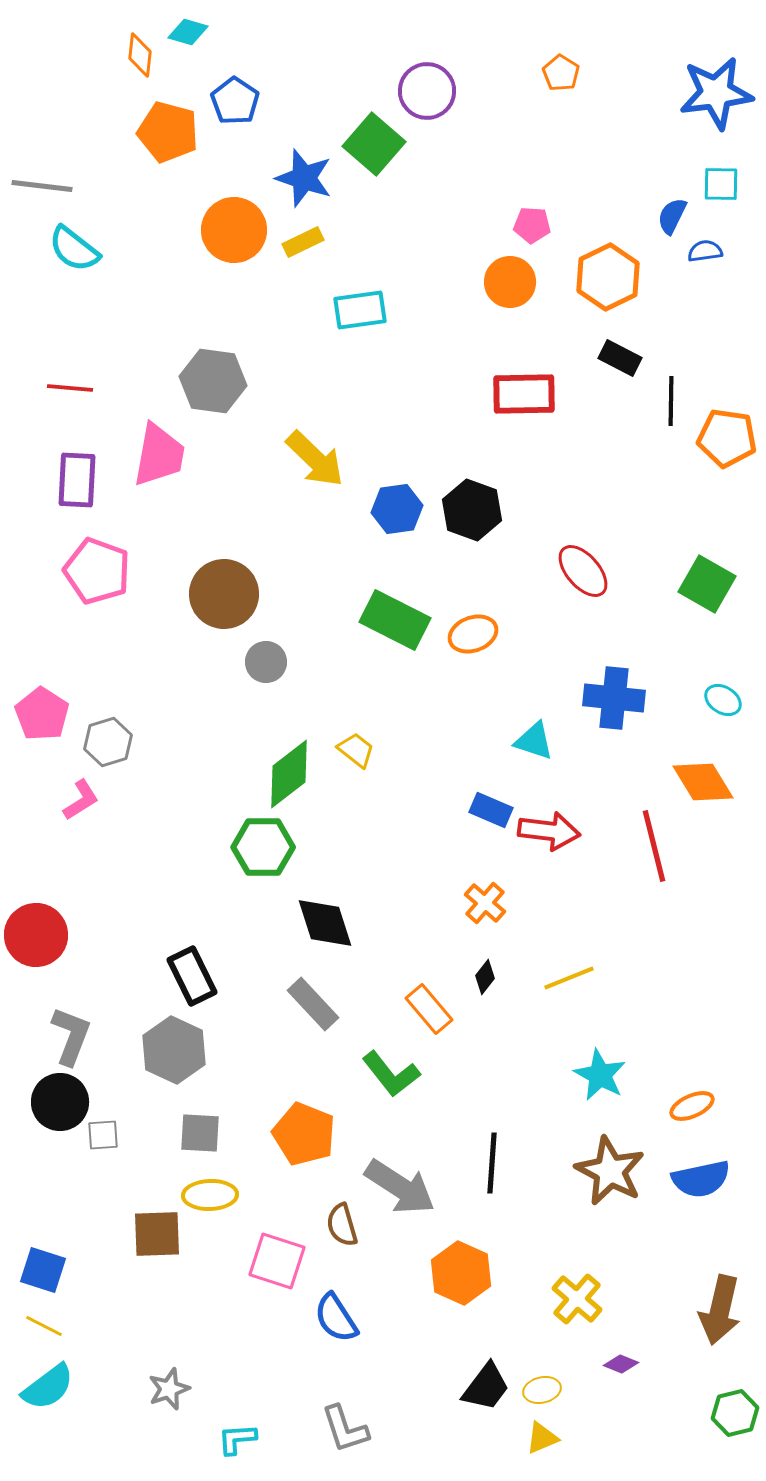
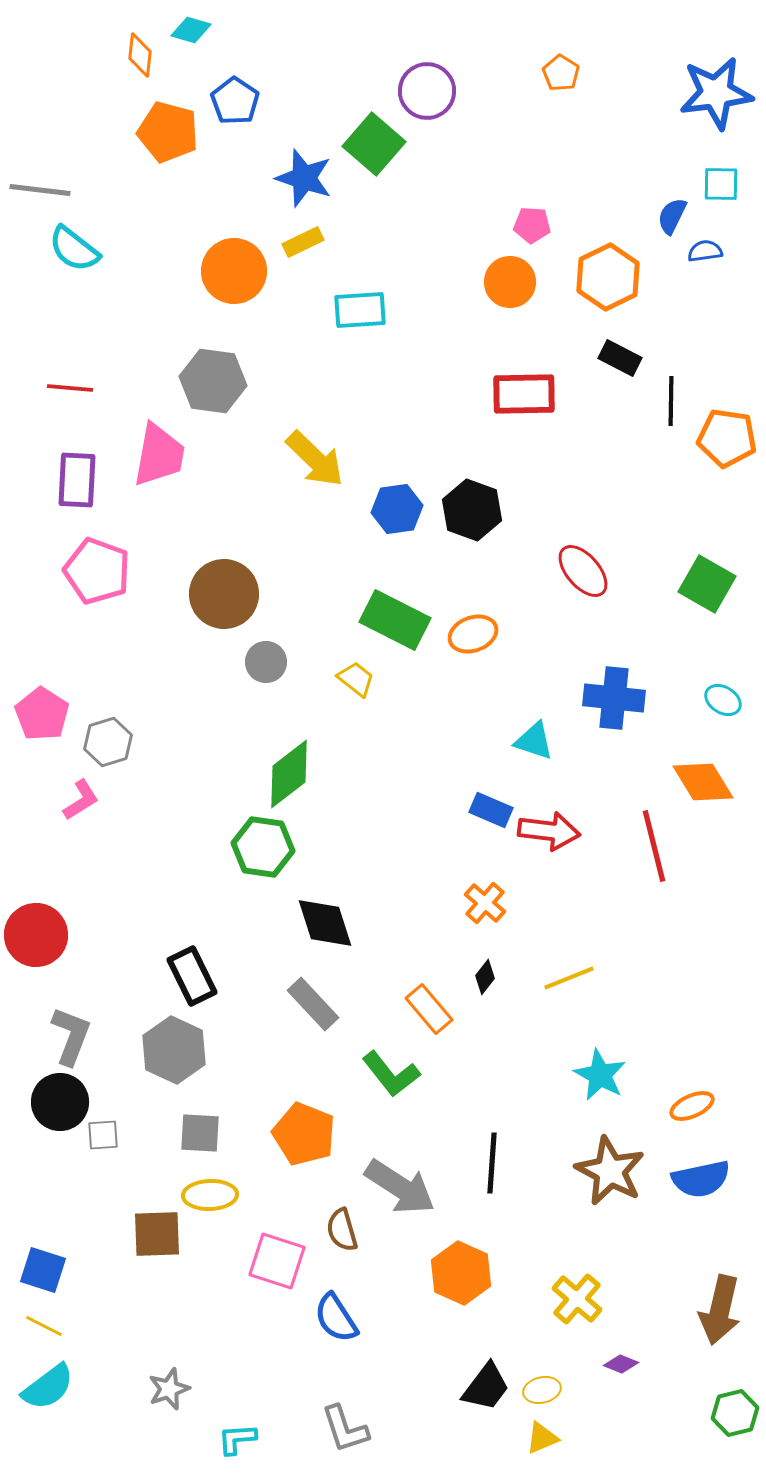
cyan diamond at (188, 32): moved 3 px right, 2 px up
gray line at (42, 186): moved 2 px left, 4 px down
orange circle at (234, 230): moved 41 px down
cyan rectangle at (360, 310): rotated 4 degrees clockwise
yellow trapezoid at (356, 750): moved 71 px up
green hexagon at (263, 847): rotated 8 degrees clockwise
brown semicircle at (342, 1225): moved 5 px down
